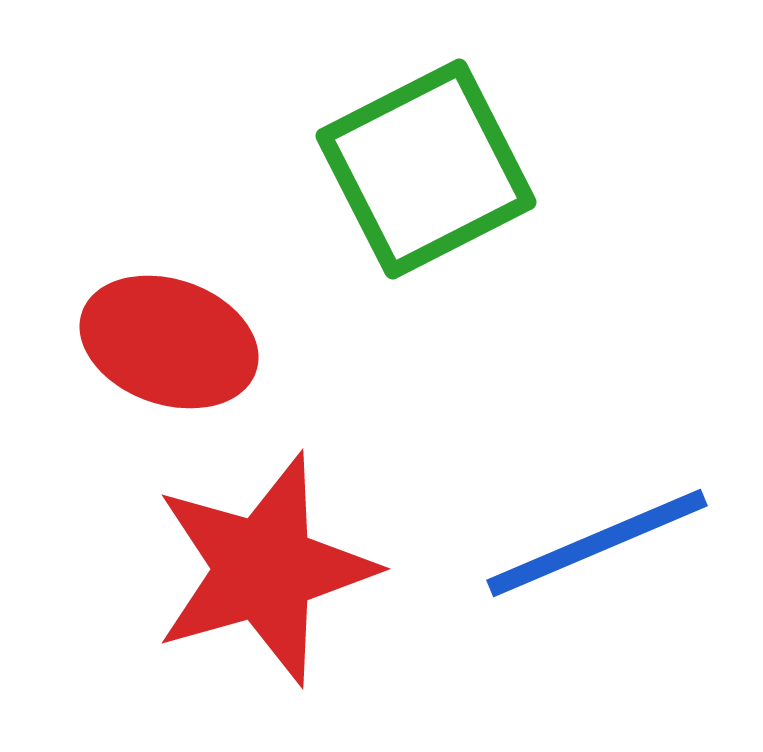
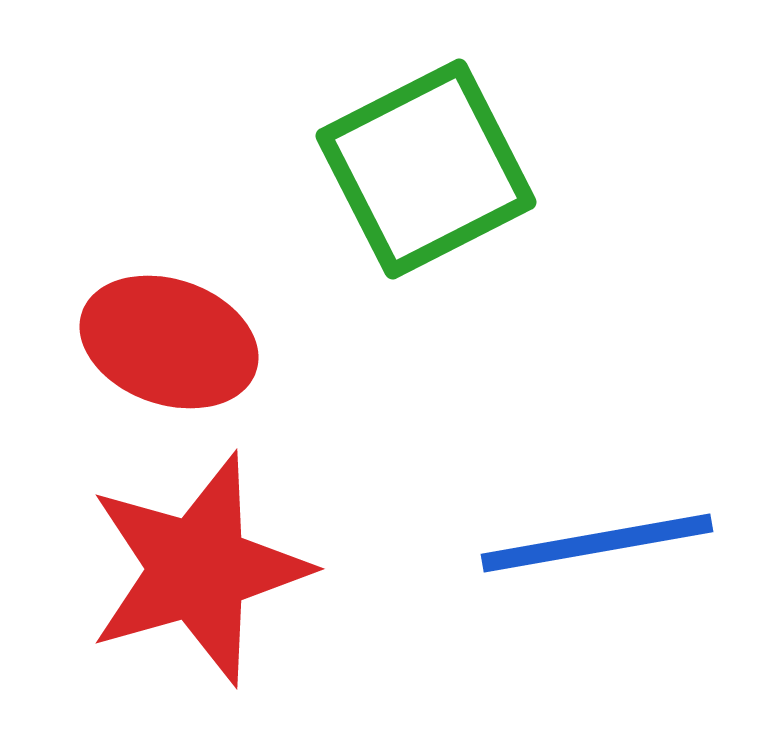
blue line: rotated 13 degrees clockwise
red star: moved 66 px left
